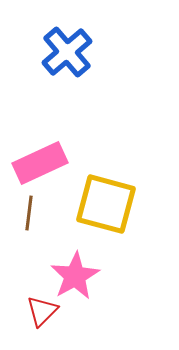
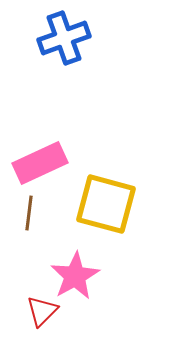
blue cross: moved 3 px left, 14 px up; rotated 21 degrees clockwise
